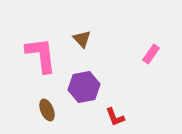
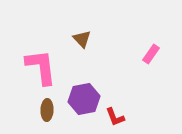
pink L-shape: moved 12 px down
purple hexagon: moved 12 px down
brown ellipse: rotated 25 degrees clockwise
